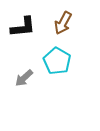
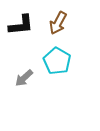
brown arrow: moved 5 px left
black L-shape: moved 2 px left, 2 px up
